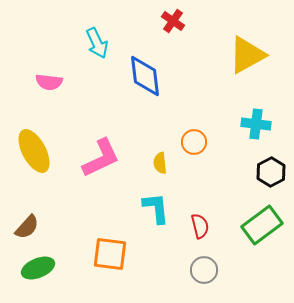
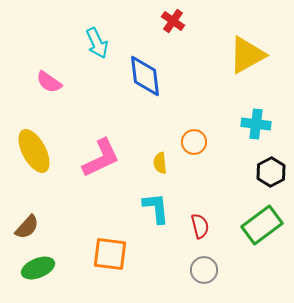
pink semicircle: rotated 28 degrees clockwise
